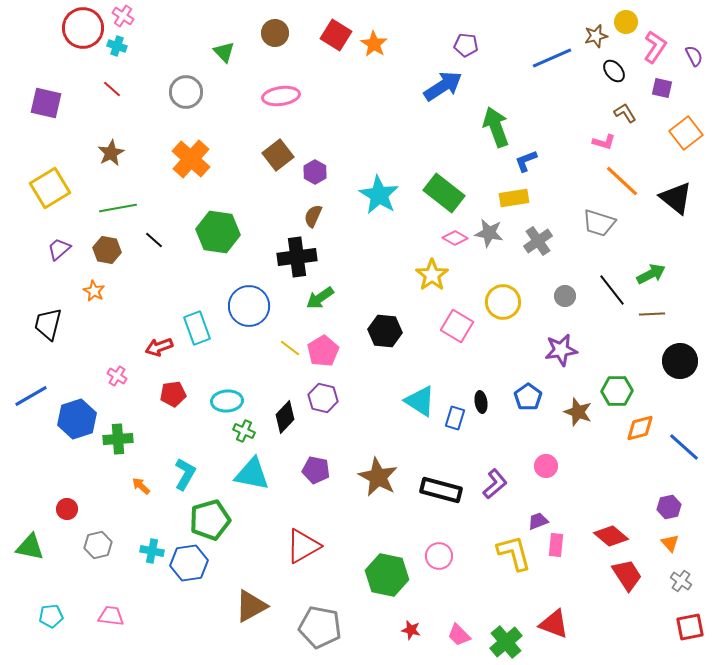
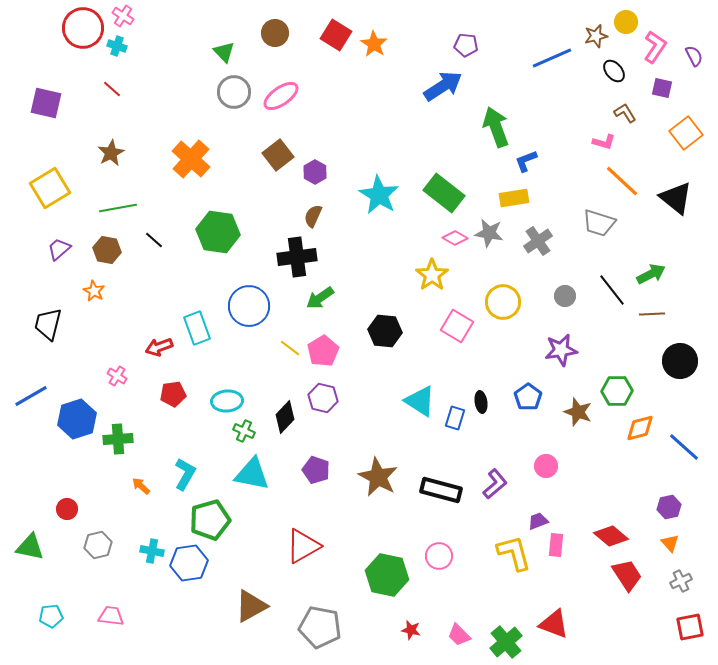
gray circle at (186, 92): moved 48 px right
pink ellipse at (281, 96): rotated 27 degrees counterclockwise
purple pentagon at (316, 470): rotated 8 degrees clockwise
gray cross at (681, 581): rotated 30 degrees clockwise
